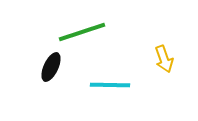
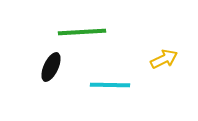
green line: rotated 15 degrees clockwise
yellow arrow: rotated 96 degrees counterclockwise
